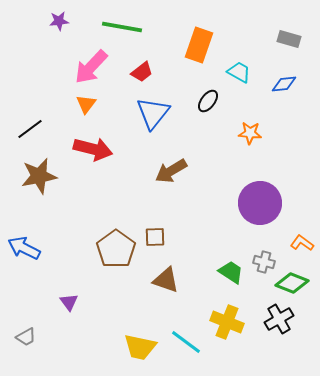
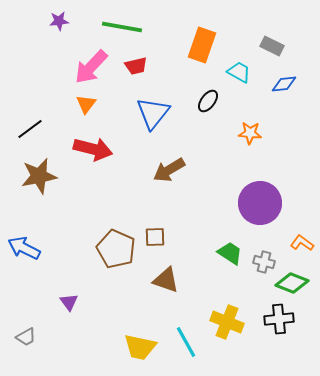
gray rectangle: moved 17 px left, 7 px down; rotated 10 degrees clockwise
orange rectangle: moved 3 px right
red trapezoid: moved 6 px left, 6 px up; rotated 25 degrees clockwise
brown arrow: moved 2 px left, 1 px up
brown pentagon: rotated 12 degrees counterclockwise
green trapezoid: moved 1 px left, 19 px up
black cross: rotated 24 degrees clockwise
cyan line: rotated 24 degrees clockwise
